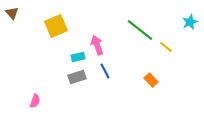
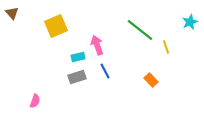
yellow line: rotated 32 degrees clockwise
